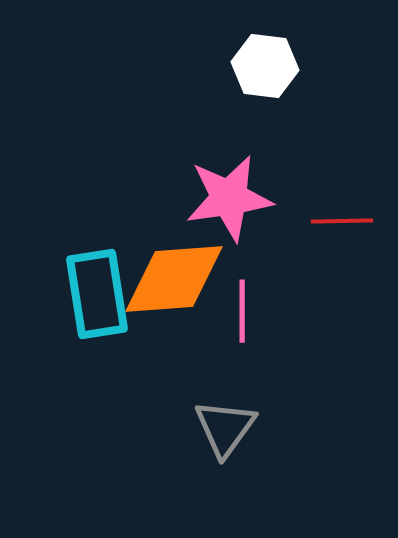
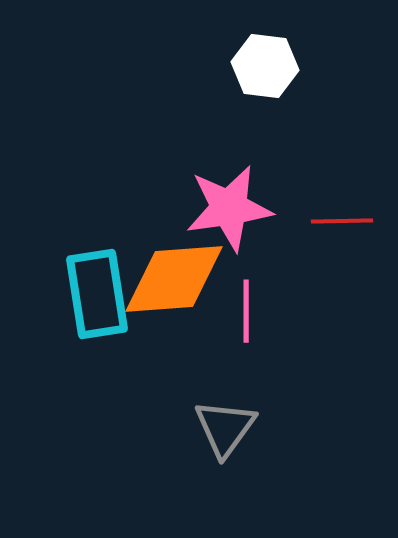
pink star: moved 10 px down
pink line: moved 4 px right
